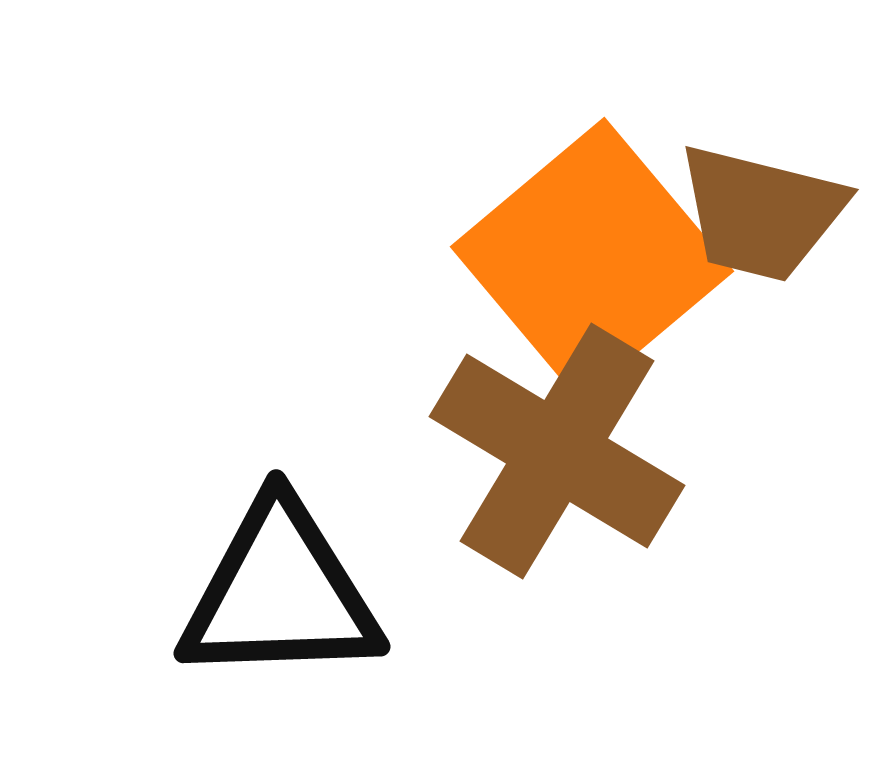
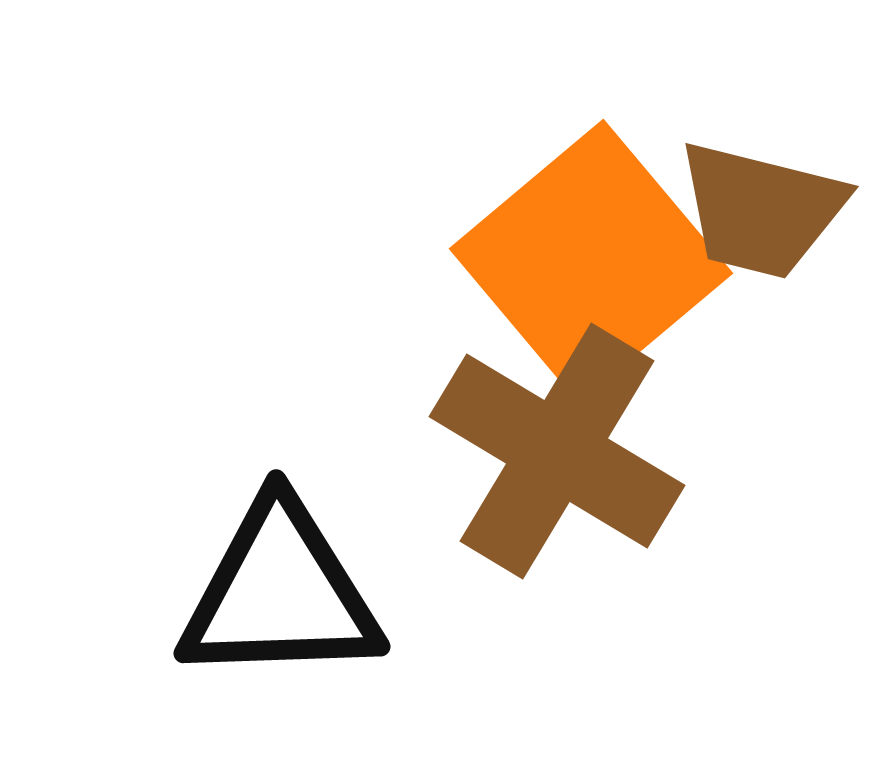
brown trapezoid: moved 3 px up
orange square: moved 1 px left, 2 px down
